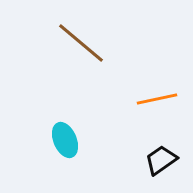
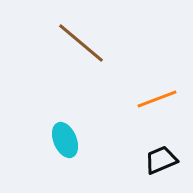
orange line: rotated 9 degrees counterclockwise
black trapezoid: rotated 12 degrees clockwise
